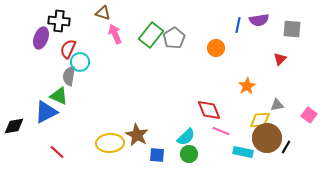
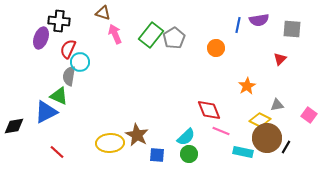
yellow diamond: rotated 30 degrees clockwise
